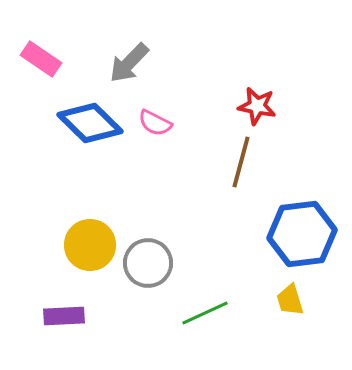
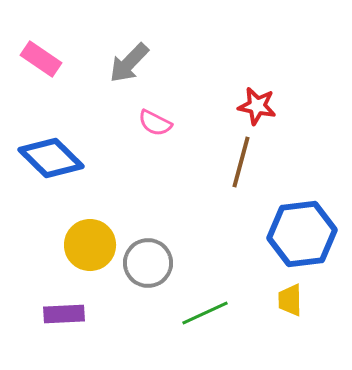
blue diamond: moved 39 px left, 35 px down
yellow trapezoid: rotated 16 degrees clockwise
purple rectangle: moved 2 px up
